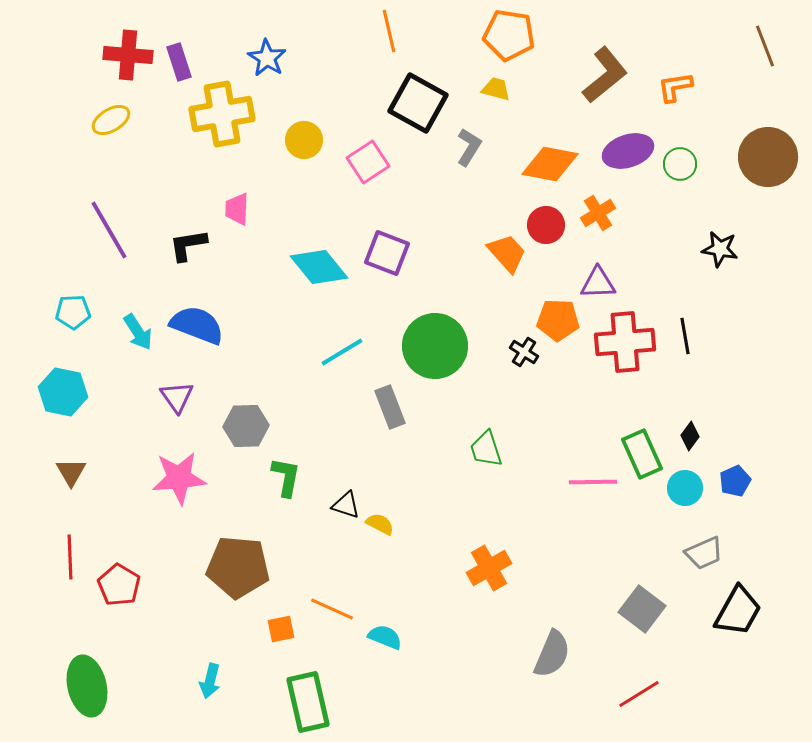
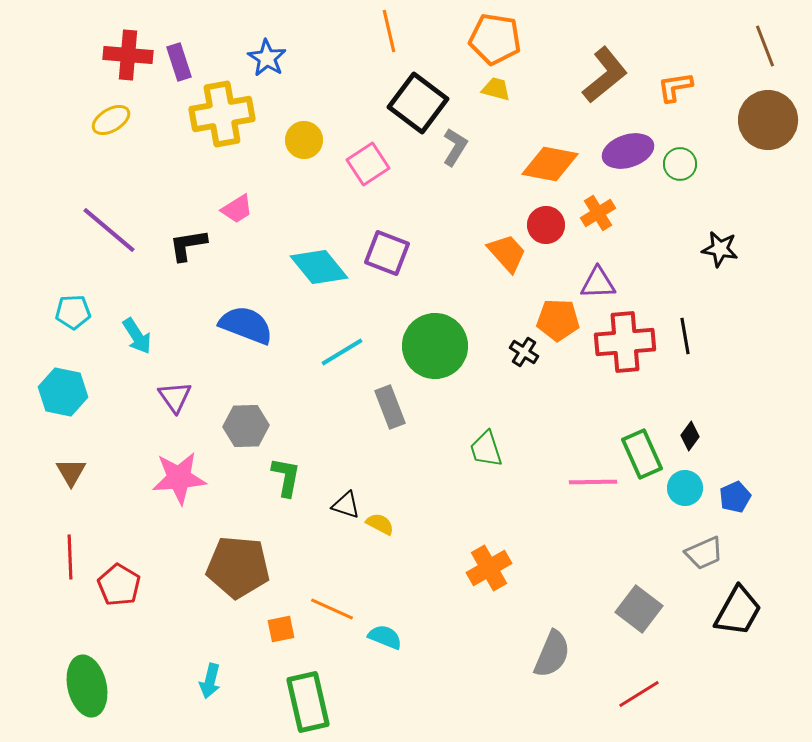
orange pentagon at (509, 35): moved 14 px left, 4 px down
black square at (418, 103): rotated 8 degrees clockwise
gray L-shape at (469, 147): moved 14 px left
brown circle at (768, 157): moved 37 px up
pink square at (368, 162): moved 2 px down
pink trapezoid at (237, 209): rotated 124 degrees counterclockwise
purple line at (109, 230): rotated 20 degrees counterclockwise
blue semicircle at (197, 325): moved 49 px right
cyan arrow at (138, 332): moved 1 px left, 4 px down
purple triangle at (177, 397): moved 2 px left
blue pentagon at (735, 481): moved 16 px down
gray square at (642, 609): moved 3 px left
